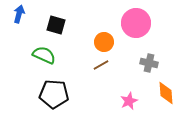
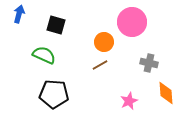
pink circle: moved 4 px left, 1 px up
brown line: moved 1 px left
